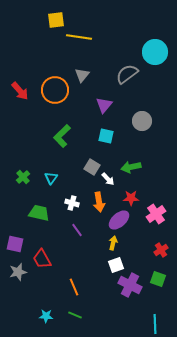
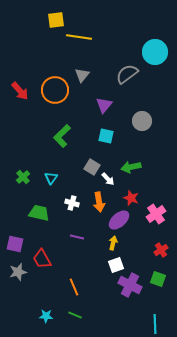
red star: rotated 21 degrees clockwise
purple line: moved 7 px down; rotated 40 degrees counterclockwise
